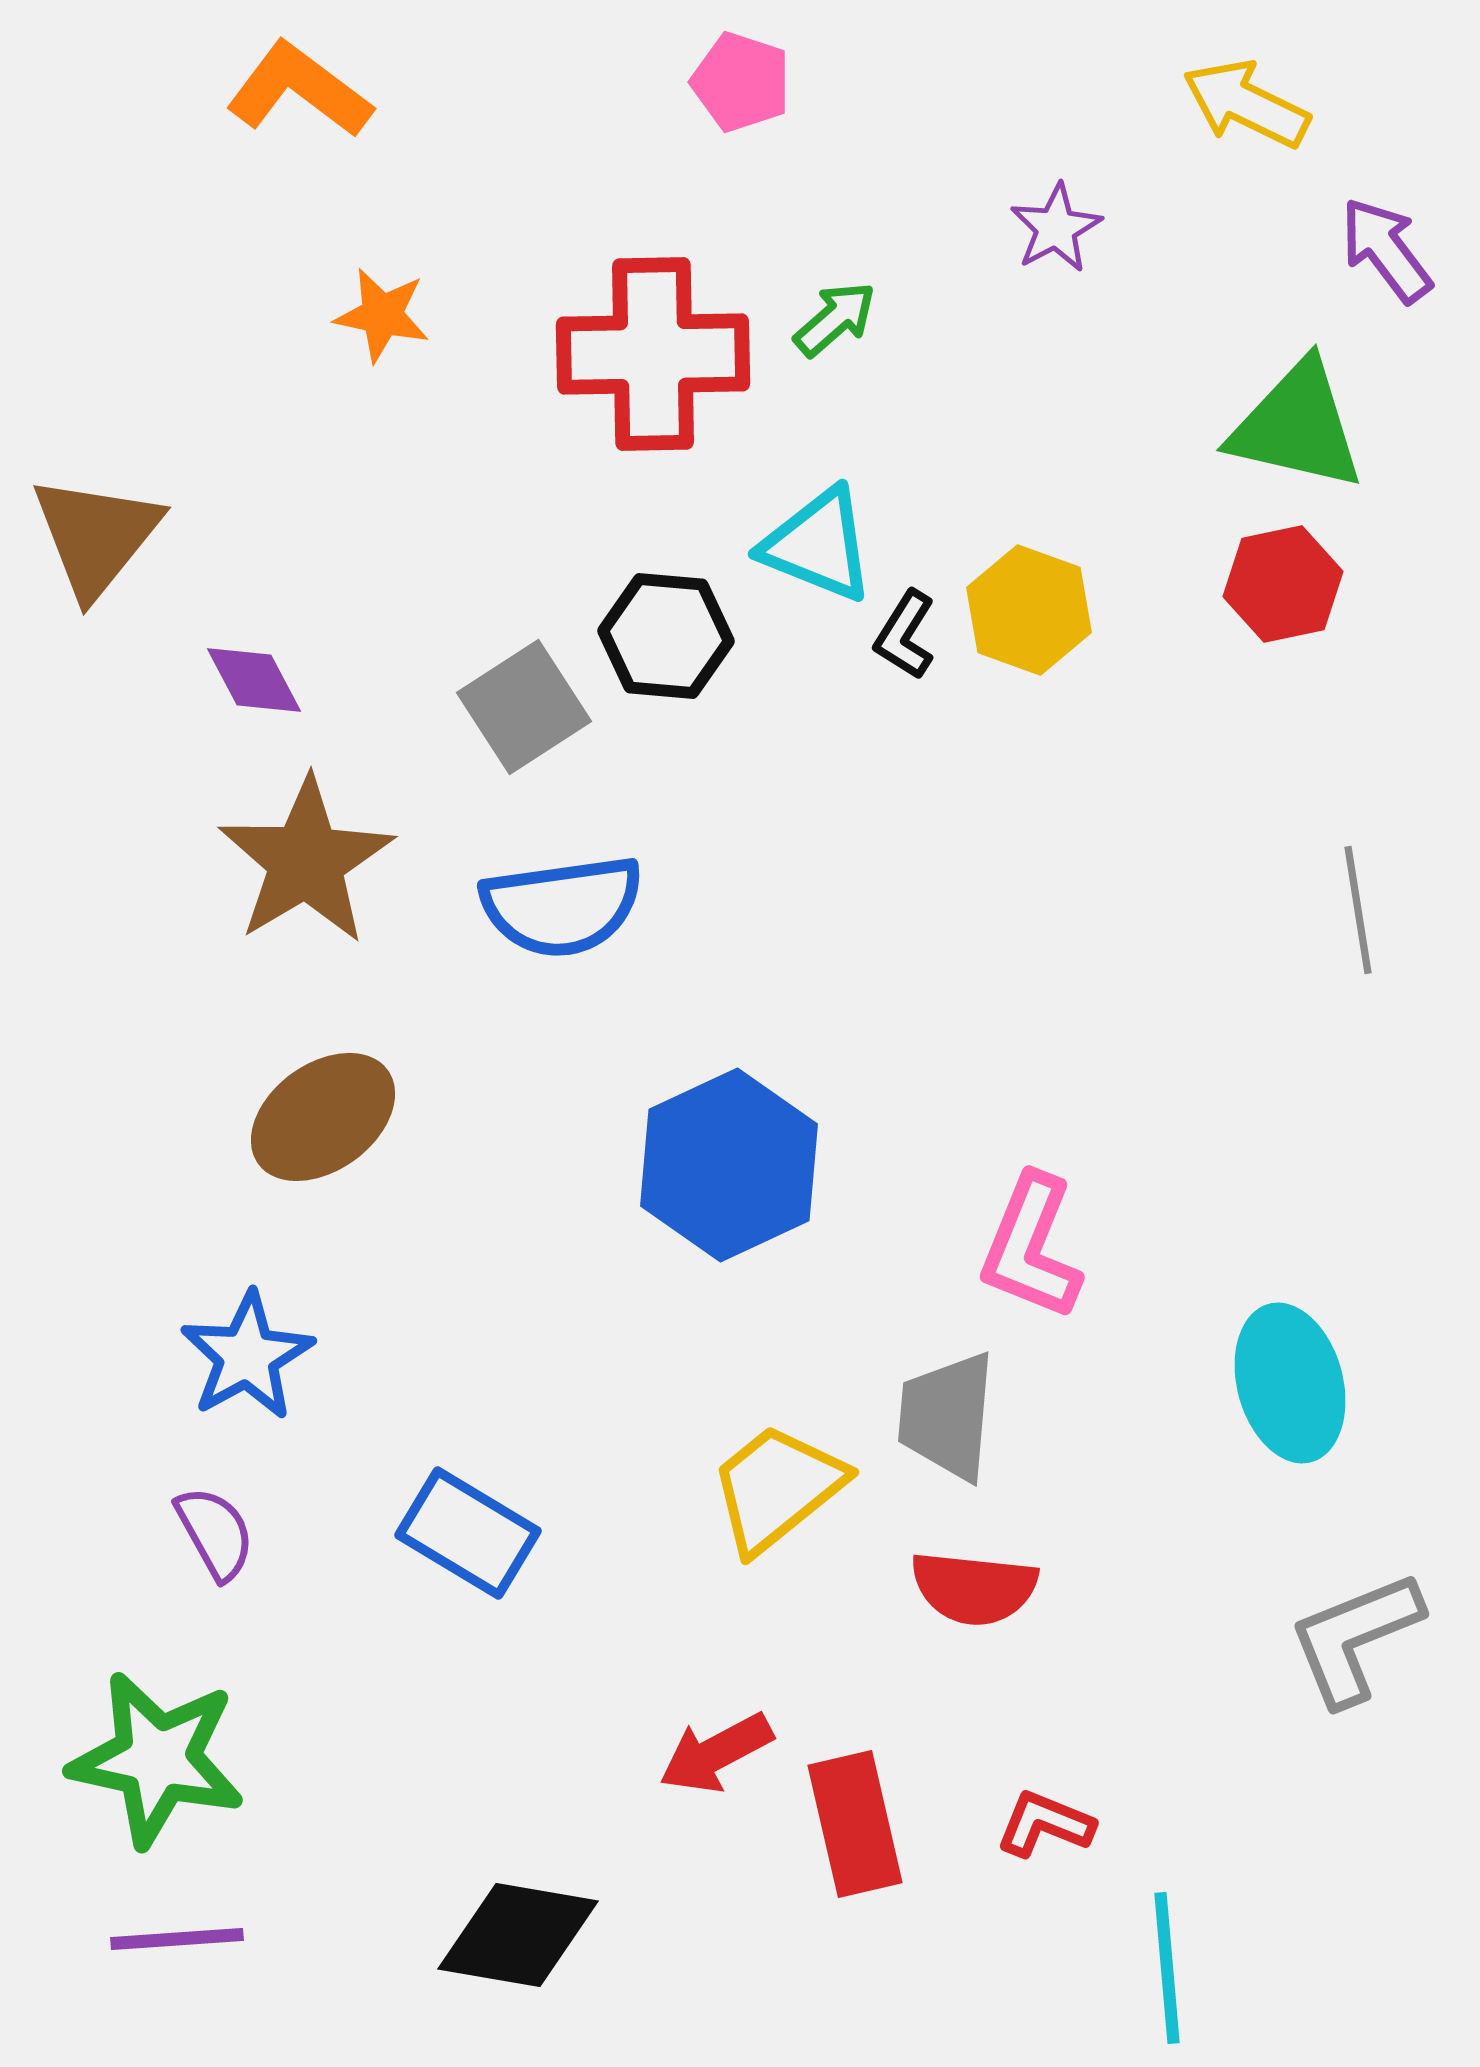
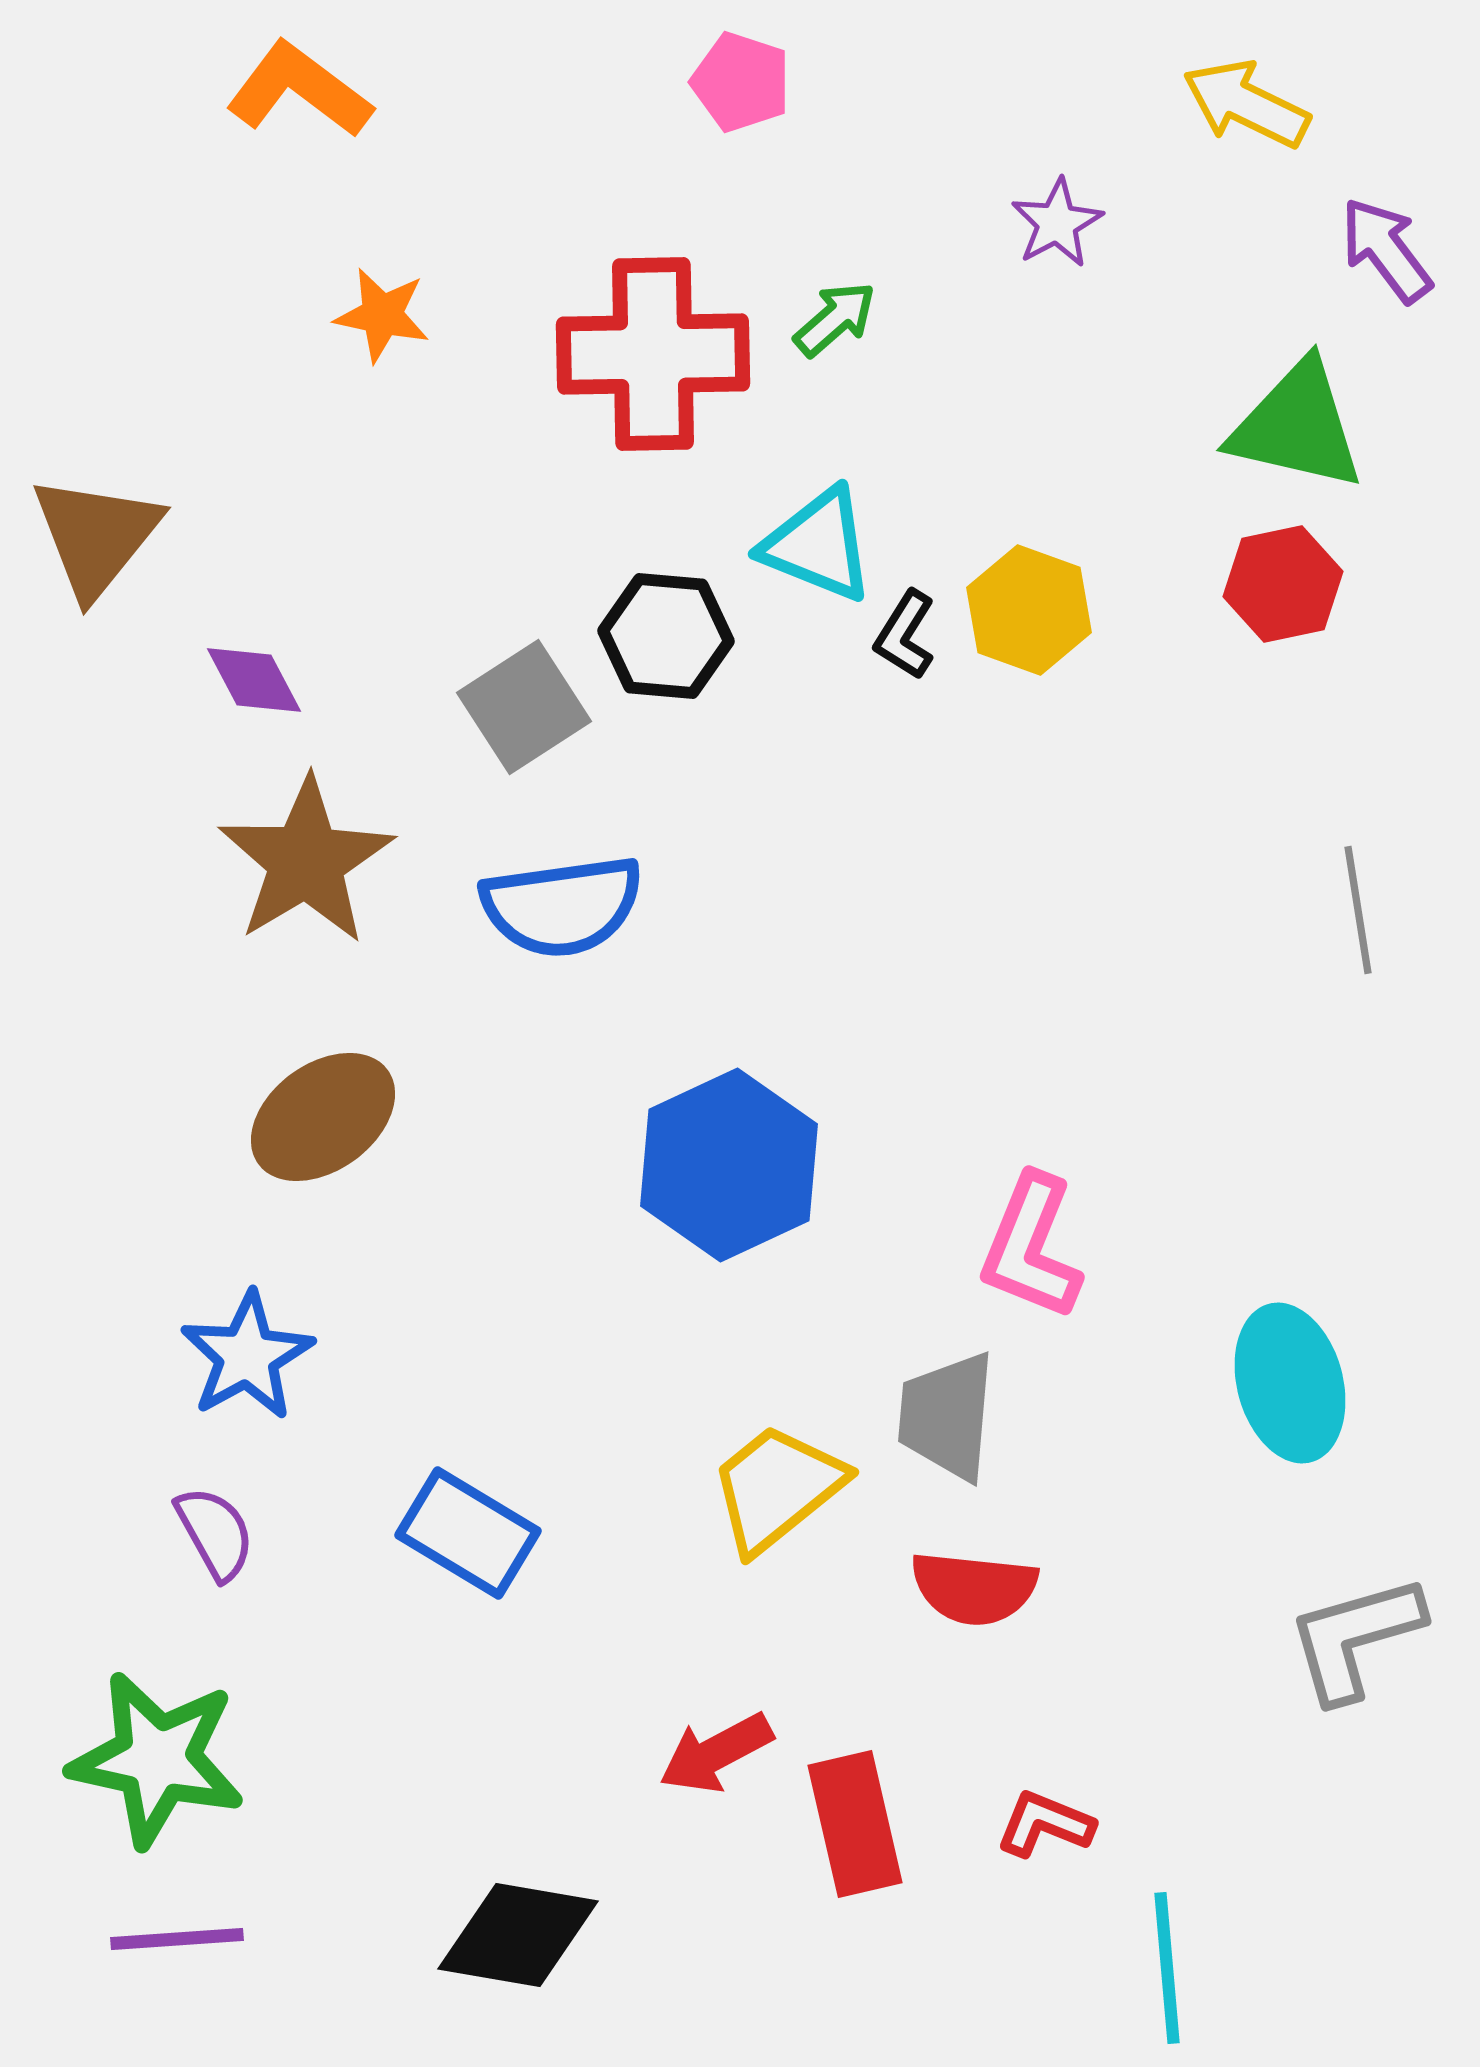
purple star: moved 1 px right, 5 px up
gray L-shape: rotated 6 degrees clockwise
